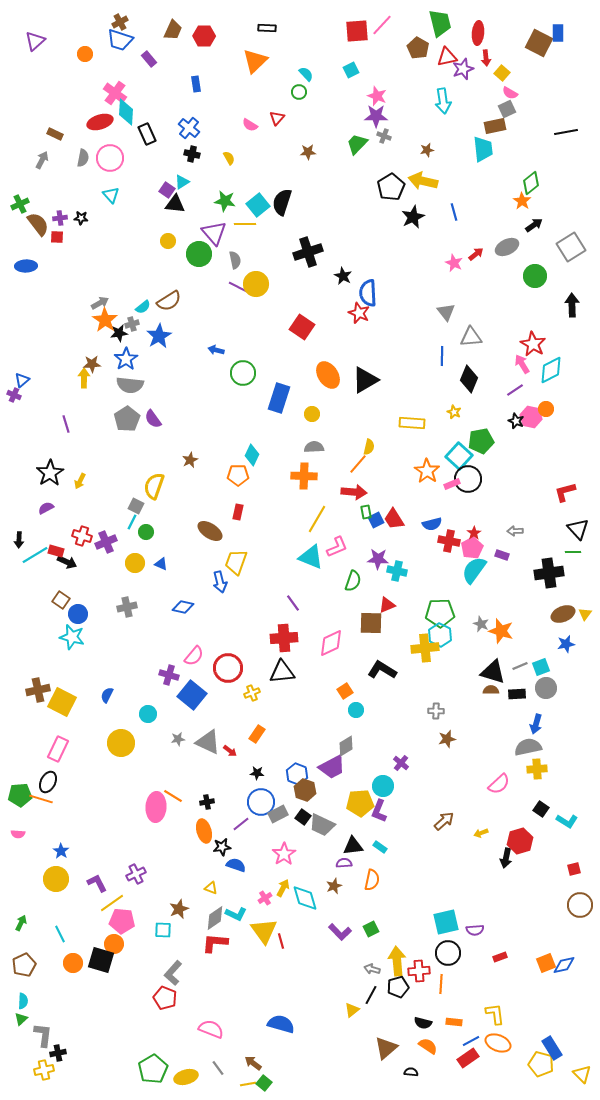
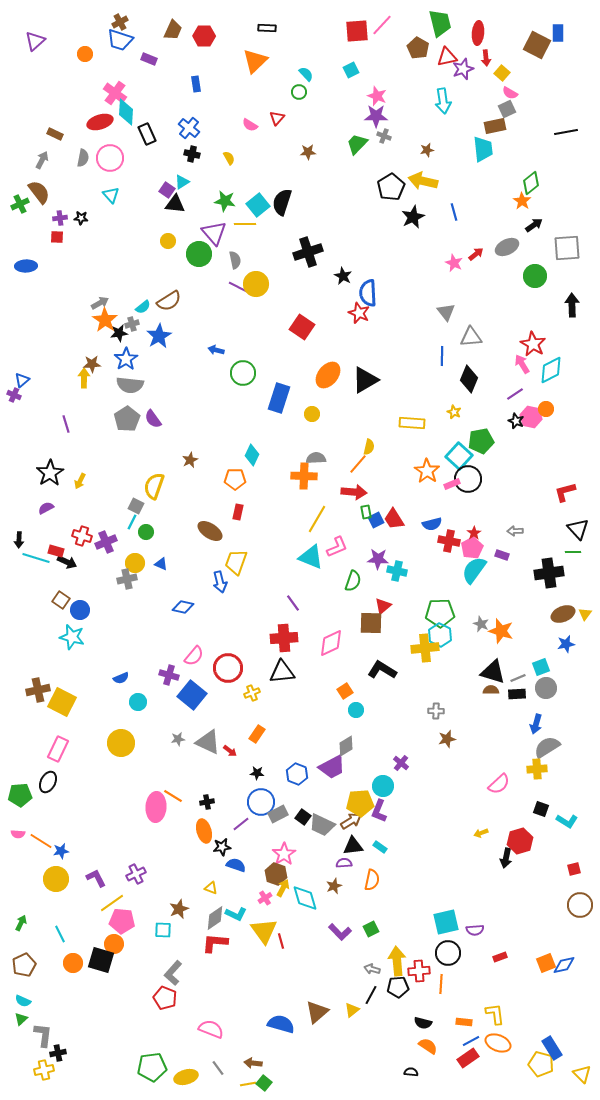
brown square at (539, 43): moved 2 px left, 2 px down
purple rectangle at (149, 59): rotated 28 degrees counterclockwise
brown semicircle at (38, 224): moved 1 px right, 32 px up
gray square at (571, 247): moved 4 px left, 1 px down; rotated 28 degrees clockwise
orange ellipse at (328, 375): rotated 72 degrees clockwise
purple line at (515, 390): moved 4 px down
gray semicircle at (314, 447): moved 2 px right, 11 px down
orange pentagon at (238, 475): moved 3 px left, 4 px down
cyan line at (35, 555): moved 1 px right, 3 px down; rotated 48 degrees clockwise
red triangle at (387, 605): moved 4 px left, 1 px down; rotated 18 degrees counterclockwise
gray cross at (127, 607): moved 28 px up
blue circle at (78, 614): moved 2 px right, 4 px up
gray line at (520, 666): moved 2 px left, 12 px down
blue semicircle at (107, 695): moved 14 px right, 17 px up; rotated 140 degrees counterclockwise
cyan circle at (148, 714): moved 10 px left, 12 px up
gray semicircle at (528, 747): moved 19 px right; rotated 20 degrees counterclockwise
brown hexagon at (305, 790): moved 29 px left, 84 px down
orange line at (41, 799): moved 42 px down; rotated 15 degrees clockwise
black square at (541, 809): rotated 14 degrees counterclockwise
brown arrow at (444, 821): moved 93 px left; rotated 10 degrees clockwise
blue star at (61, 851): rotated 28 degrees clockwise
purple L-shape at (97, 883): moved 1 px left, 5 px up
black pentagon at (398, 987): rotated 10 degrees clockwise
cyan semicircle at (23, 1001): rotated 112 degrees clockwise
orange rectangle at (454, 1022): moved 10 px right
brown triangle at (386, 1048): moved 69 px left, 36 px up
brown arrow at (253, 1063): rotated 30 degrees counterclockwise
green pentagon at (153, 1069): moved 1 px left, 2 px up; rotated 24 degrees clockwise
